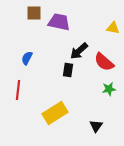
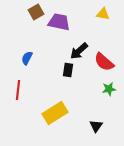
brown square: moved 2 px right, 1 px up; rotated 28 degrees counterclockwise
yellow triangle: moved 10 px left, 14 px up
